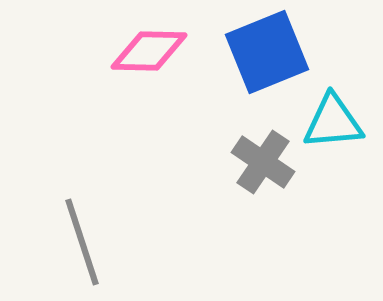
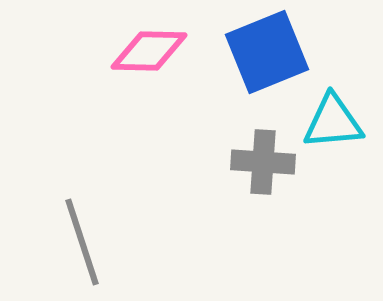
gray cross: rotated 30 degrees counterclockwise
